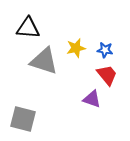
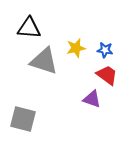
black triangle: moved 1 px right
red trapezoid: rotated 15 degrees counterclockwise
